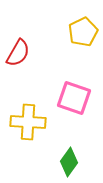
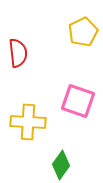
red semicircle: rotated 36 degrees counterclockwise
pink square: moved 4 px right, 3 px down
green diamond: moved 8 px left, 3 px down
